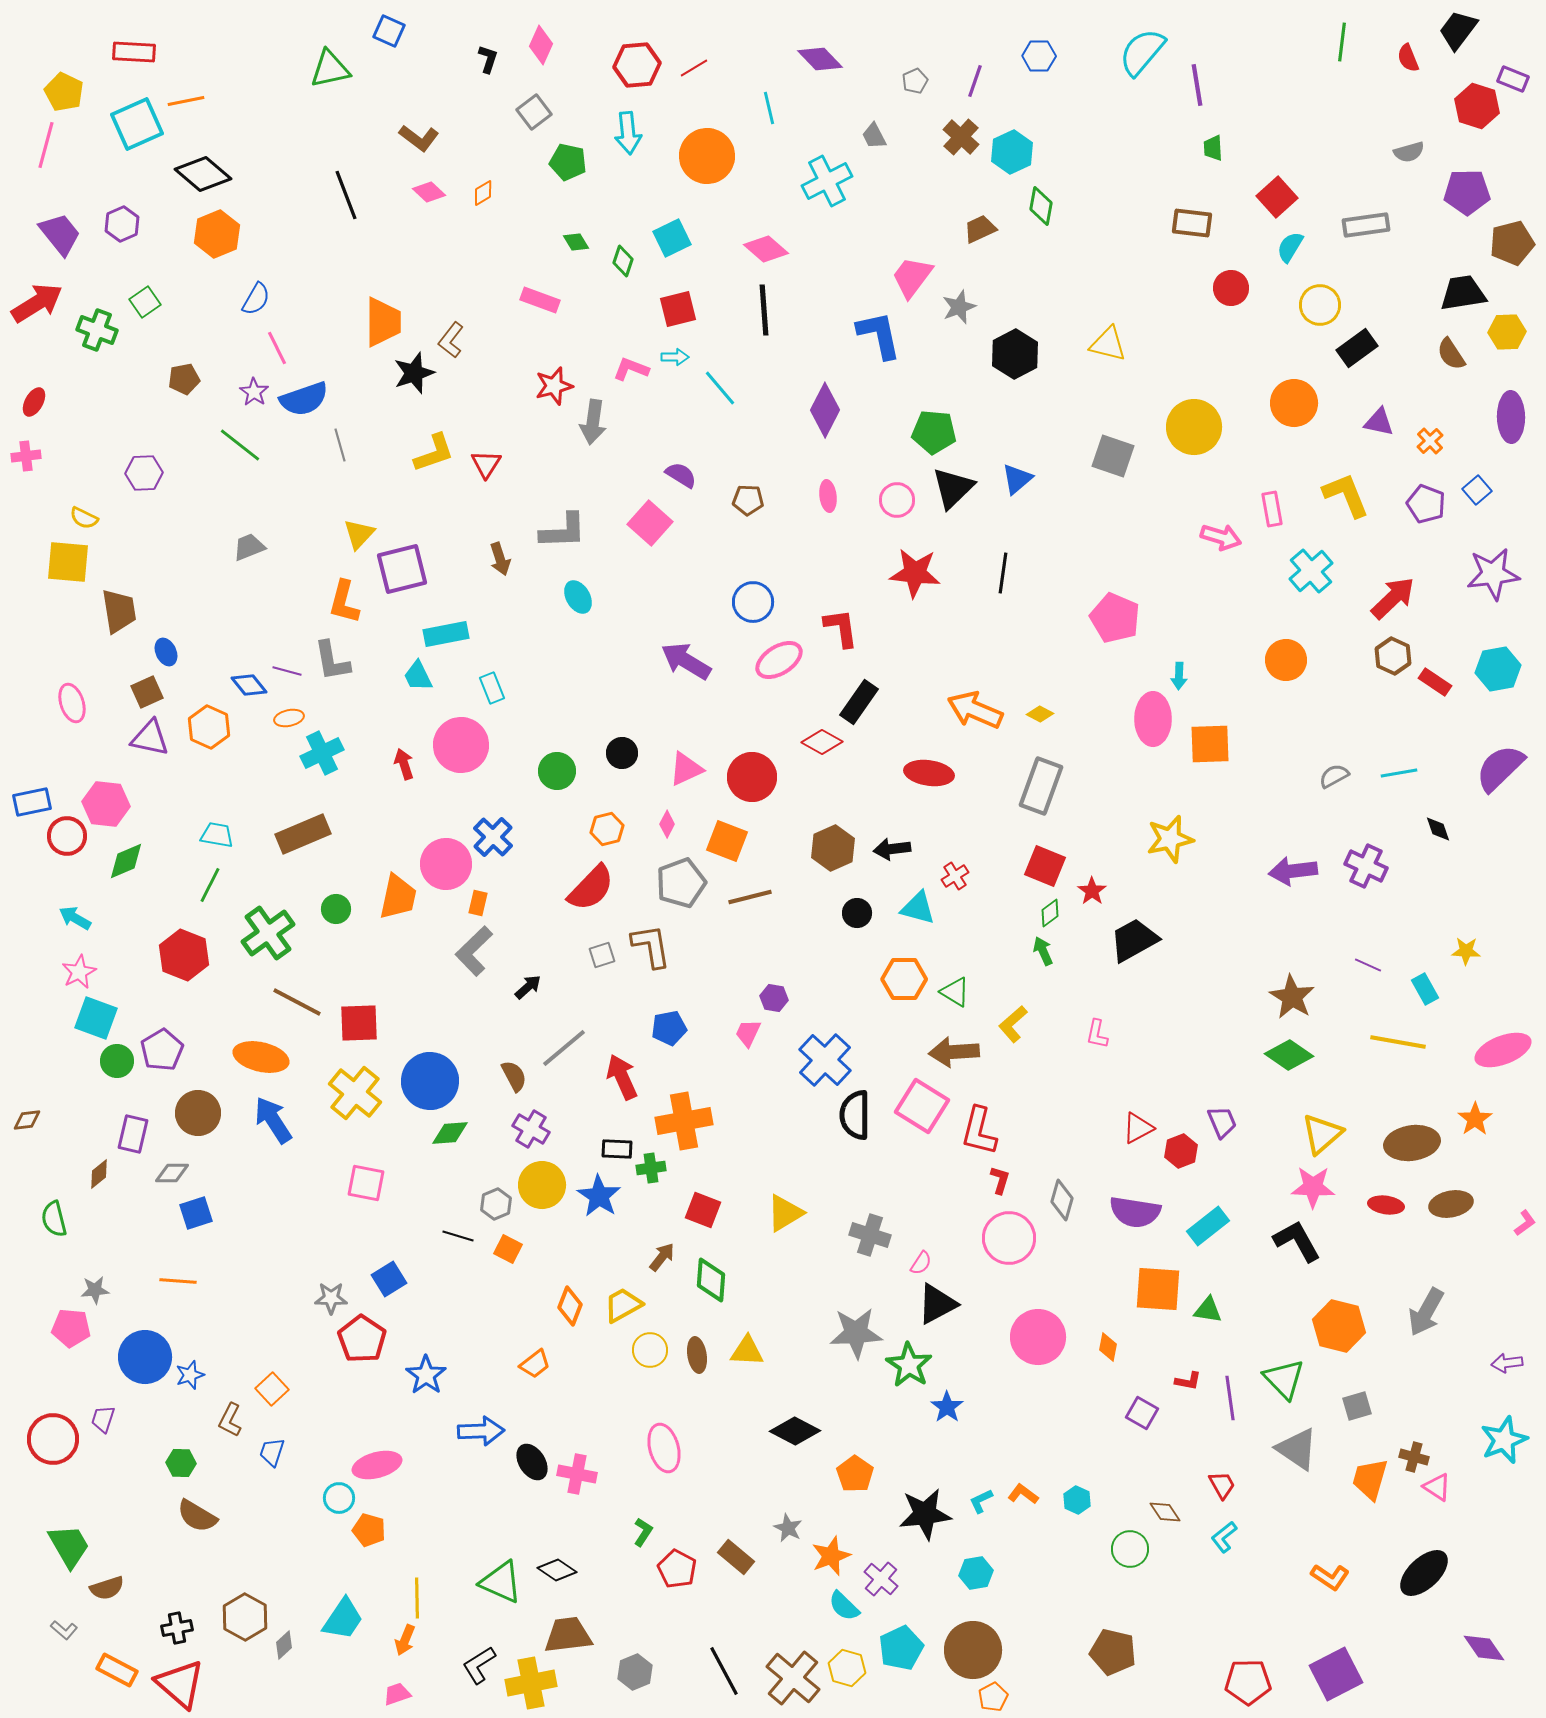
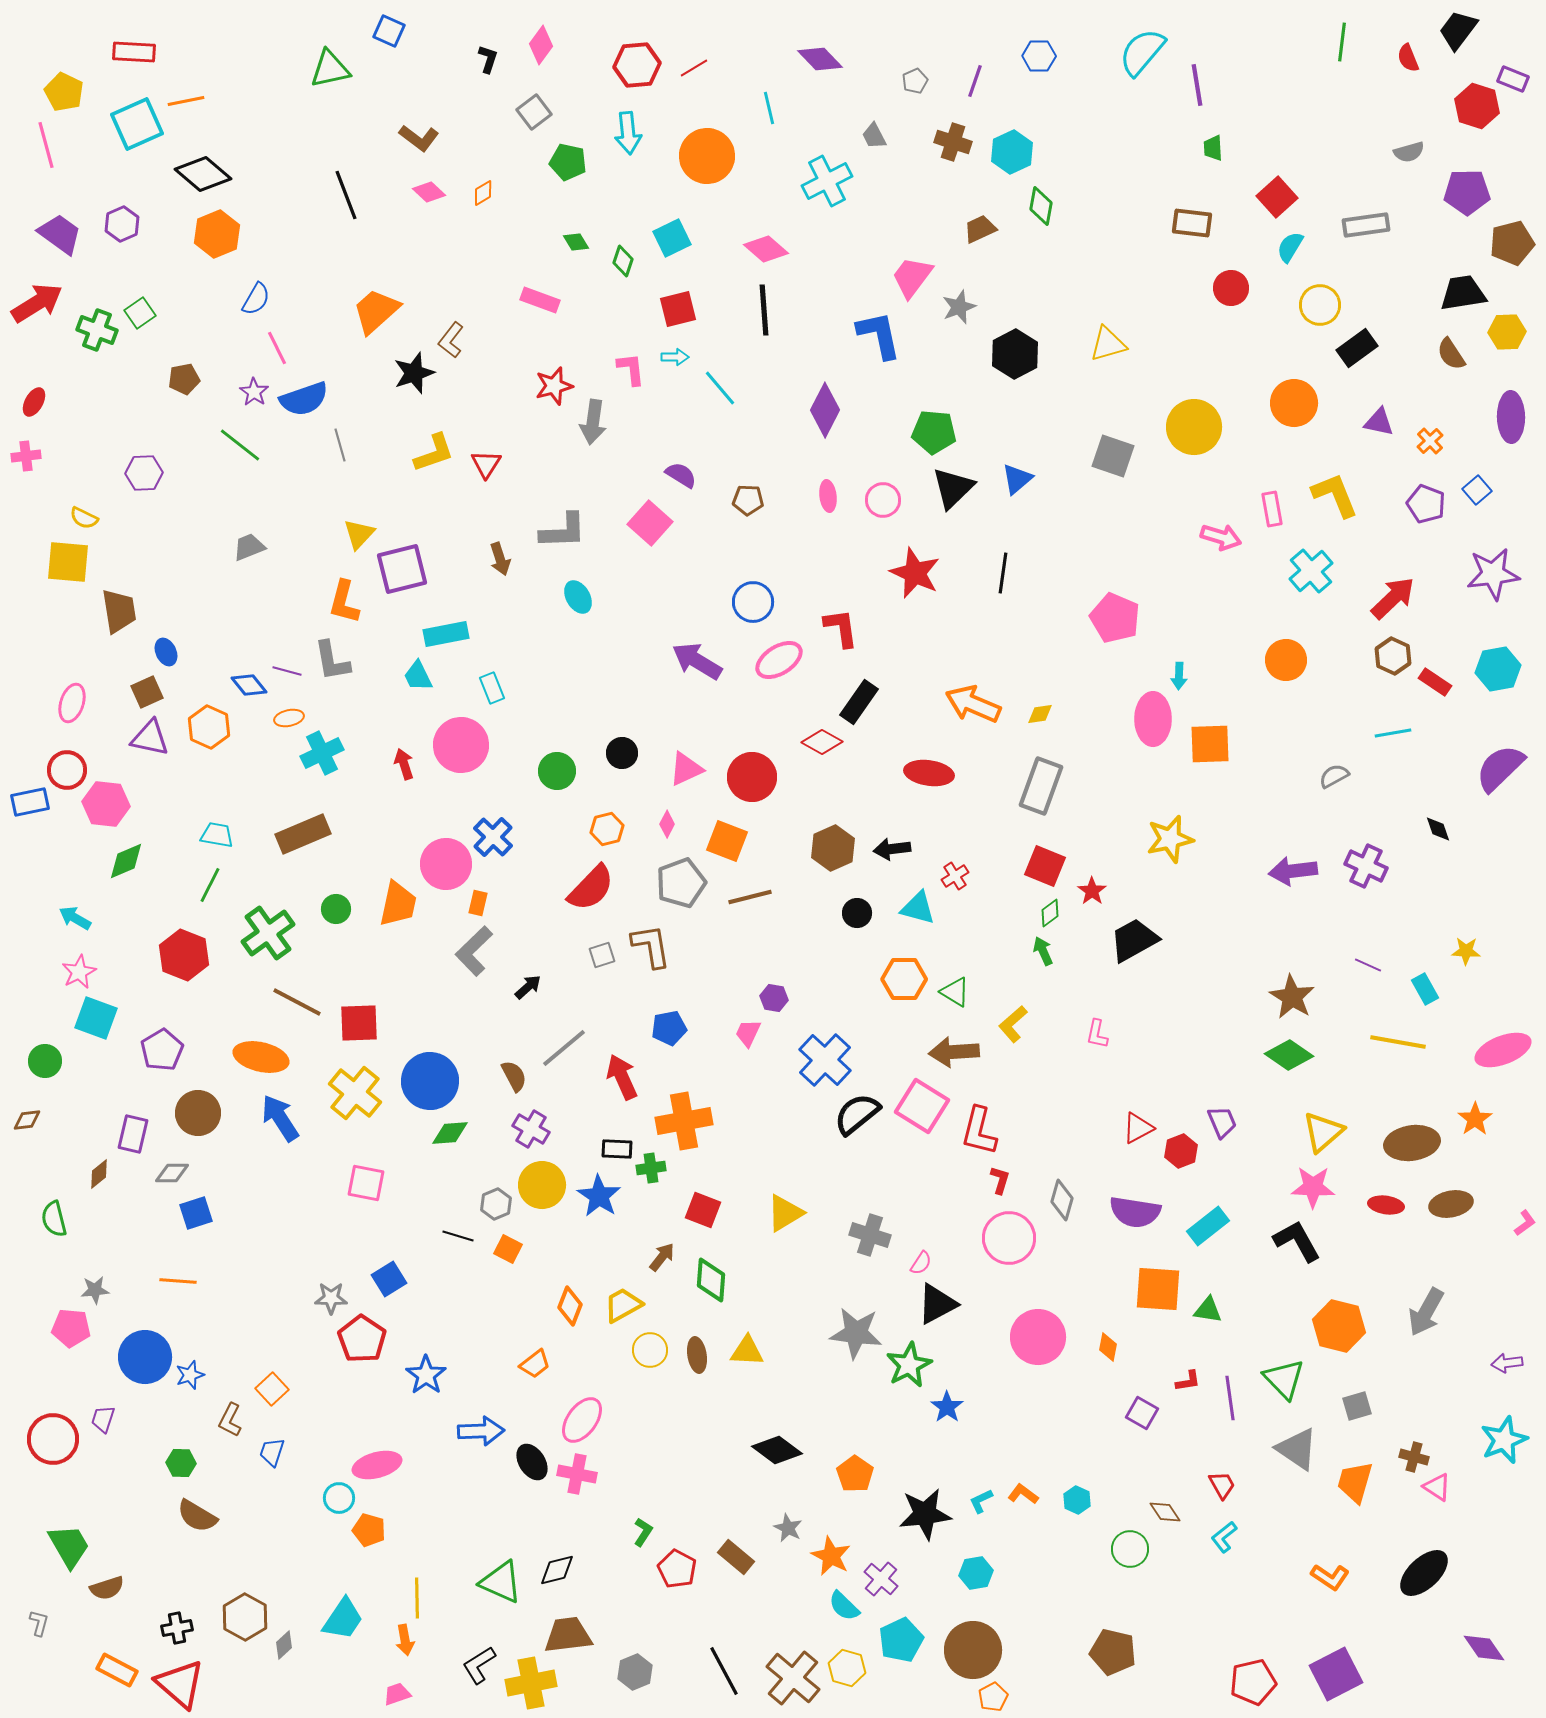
pink diamond at (541, 45): rotated 12 degrees clockwise
brown cross at (961, 137): moved 8 px left, 5 px down; rotated 24 degrees counterclockwise
pink line at (46, 145): rotated 30 degrees counterclockwise
purple trapezoid at (60, 234): rotated 15 degrees counterclockwise
green square at (145, 302): moved 5 px left, 11 px down
orange trapezoid at (383, 322): moved 7 px left, 11 px up; rotated 132 degrees counterclockwise
yellow triangle at (1108, 344): rotated 30 degrees counterclockwise
pink L-shape at (631, 369): rotated 63 degrees clockwise
yellow L-shape at (1346, 495): moved 11 px left
pink circle at (897, 500): moved 14 px left
red star at (915, 573): rotated 18 degrees clockwise
purple arrow at (686, 661): moved 11 px right
pink ellipse at (72, 703): rotated 36 degrees clockwise
orange arrow at (975, 710): moved 2 px left, 6 px up
yellow diamond at (1040, 714): rotated 36 degrees counterclockwise
cyan line at (1399, 773): moved 6 px left, 40 px up
blue rectangle at (32, 802): moved 2 px left
red circle at (67, 836): moved 66 px up
orange trapezoid at (398, 897): moved 7 px down
green circle at (117, 1061): moved 72 px left
black semicircle at (855, 1115): moved 2 px right, 1 px up; rotated 51 degrees clockwise
blue arrow at (273, 1120): moved 7 px right, 2 px up
yellow triangle at (1322, 1134): moved 1 px right, 2 px up
gray star at (856, 1333): rotated 10 degrees clockwise
green star at (909, 1365): rotated 12 degrees clockwise
red L-shape at (1188, 1381): rotated 20 degrees counterclockwise
black diamond at (795, 1431): moved 18 px left, 19 px down; rotated 9 degrees clockwise
pink ellipse at (664, 1448): moved 82 px left, 28 px up; rotated 51 degrees clockwise
orange trapezoid at (1370, 1479): moved 15 px left, 3 px down
orange star at (831, 1556): rotated 24 degrees counterclockwise
black diamond at (557, 1570): rotated 48 degrees counterclockwise
gray L-shape at (64, 1630): moved 25 px left, 7 px up; rotated 116 degrees counterclockwise
orange arrow at (405, 1640): rotated 32 degrees counterclockwise
cyan pentagon at (901, 1648): moved 8 px up
red pentagon at (1248, 1682): moved 5 px right; rotated 12 degrees counterclockwise
